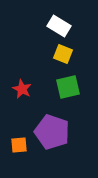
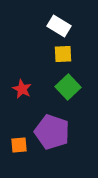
yellow square: rotated 24 degrees counterclockwise
green square: rotated 30 degrees counterclockwise
